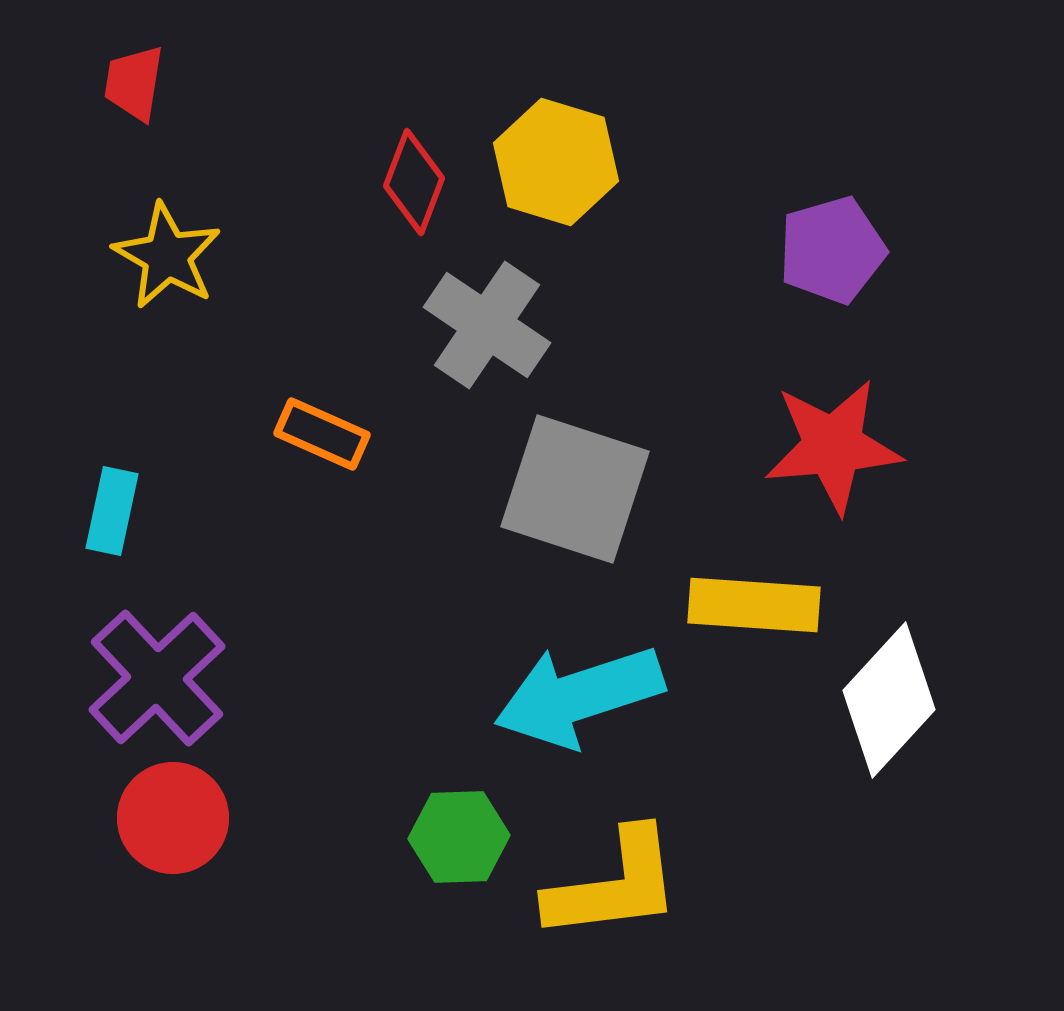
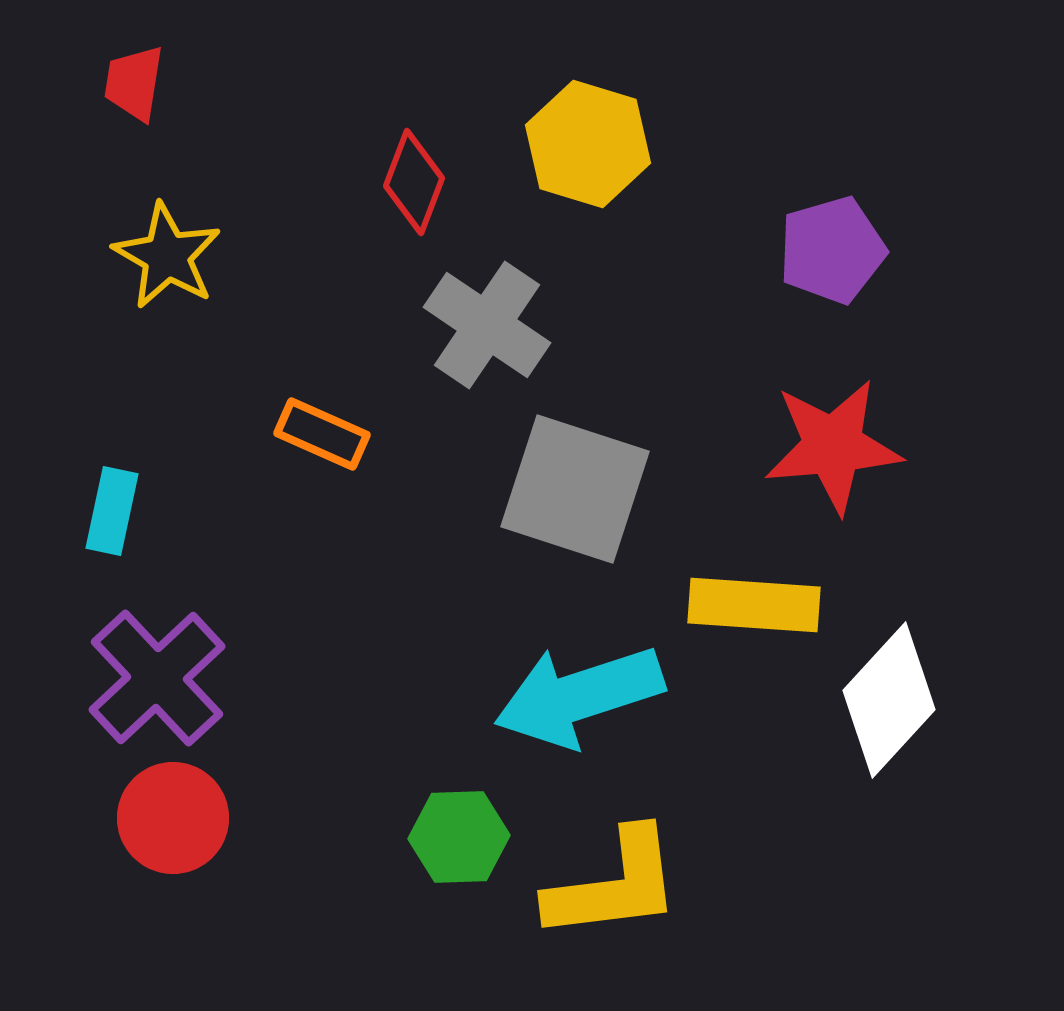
yellow hexagon: moved 32 px right, 18 px up
